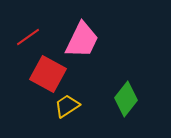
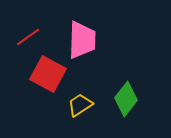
pink trapezoid: rotated 24 degrees counterclockwise
yellow trapezoid: moved 13 px right, 1 px up
